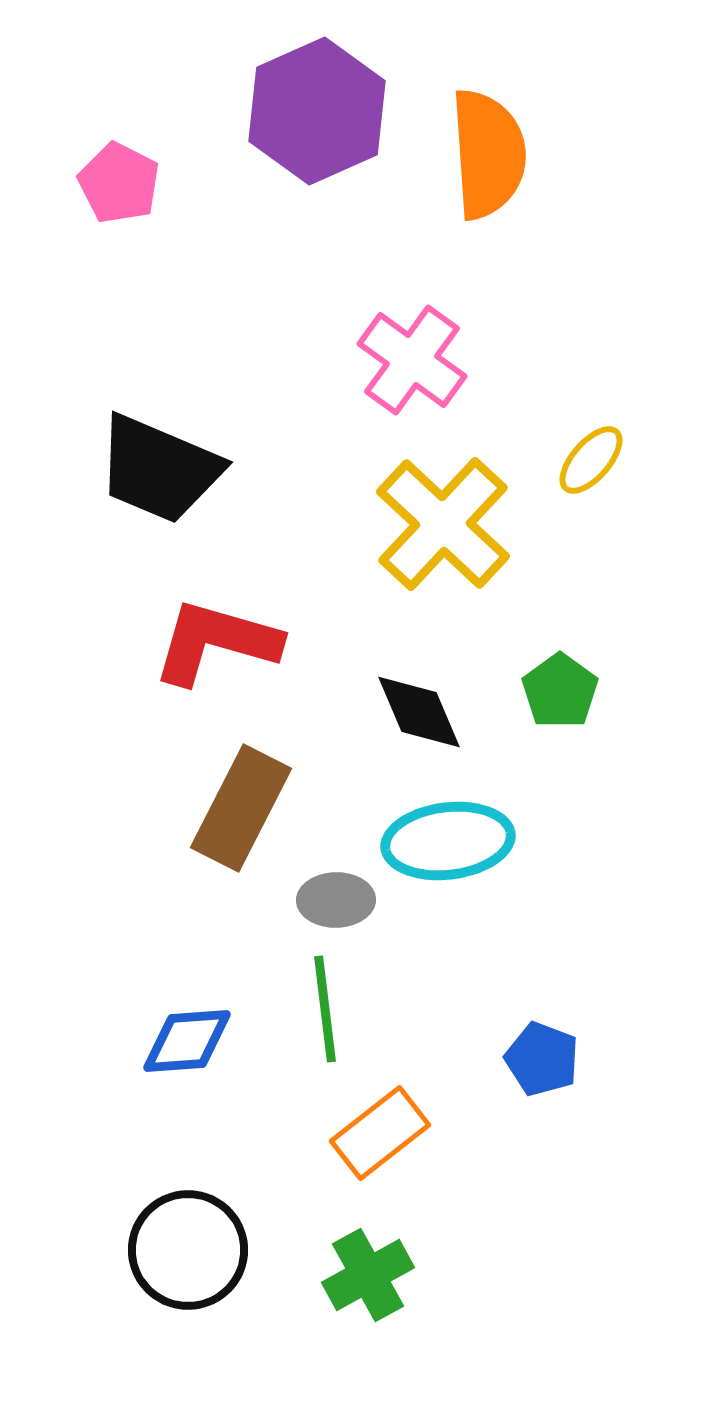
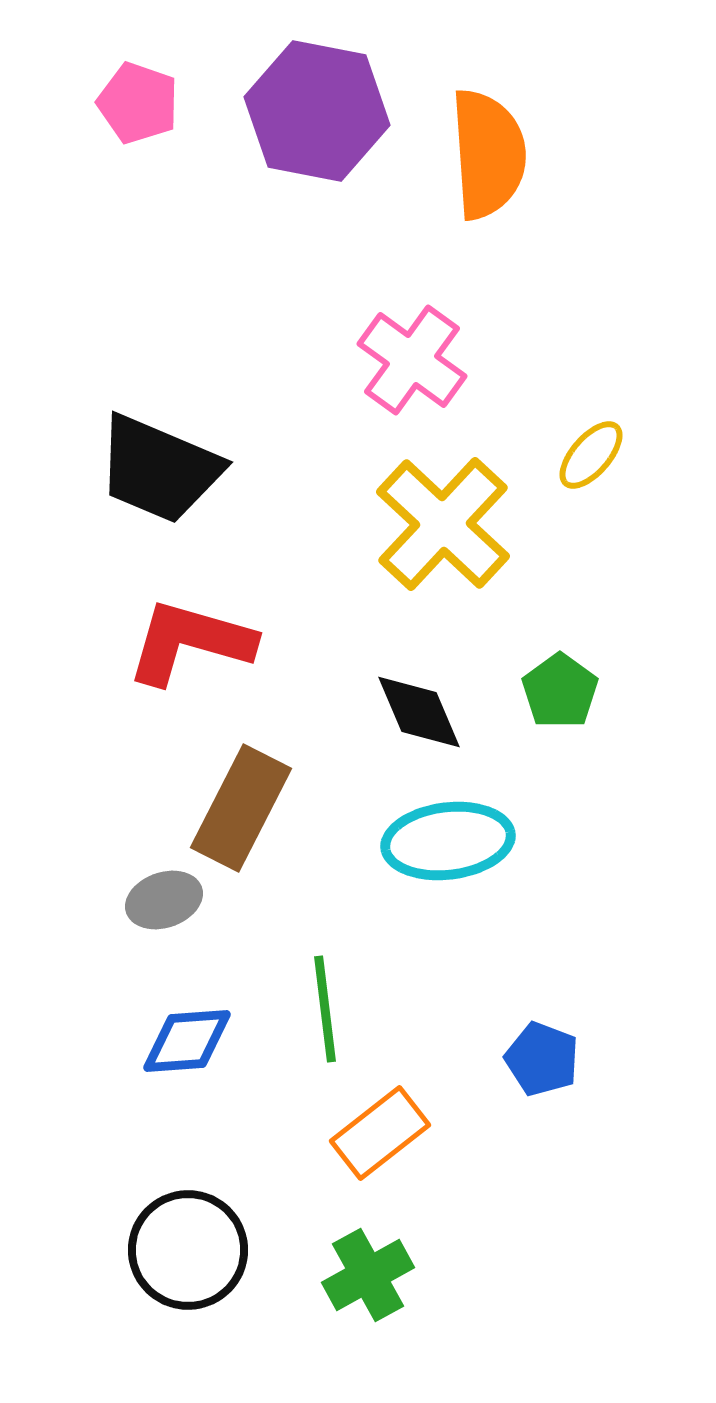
purple hexagon: rotated 25 degrees counterclockwise
pink pentagon: moved 19 px right, 80 px up; rotated 8 degrees counterclockwise
yellow ellipse: moved 5 px up
red L-shape: moved 26 px left
gray ellipse: moved 172 px left; rotated 18 degrees counterclockwise
